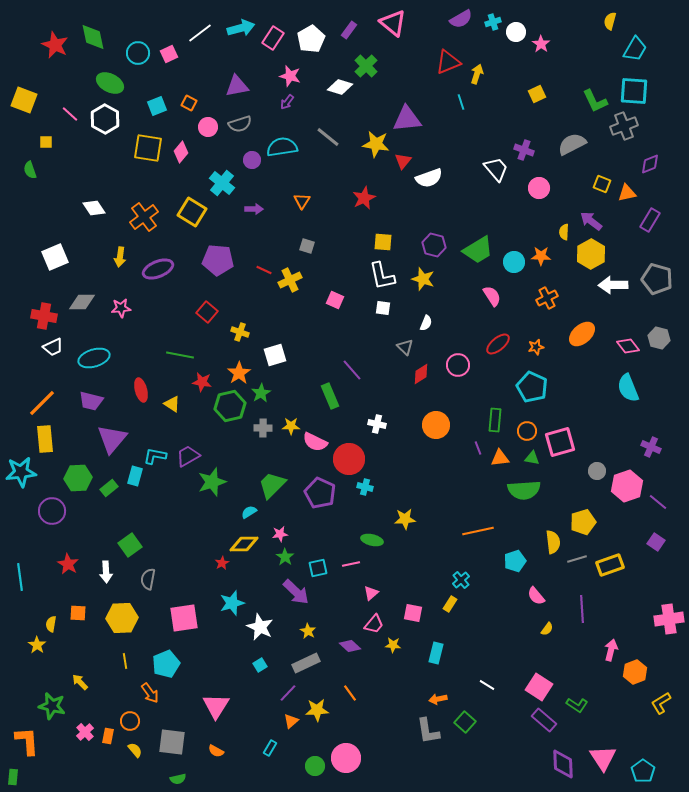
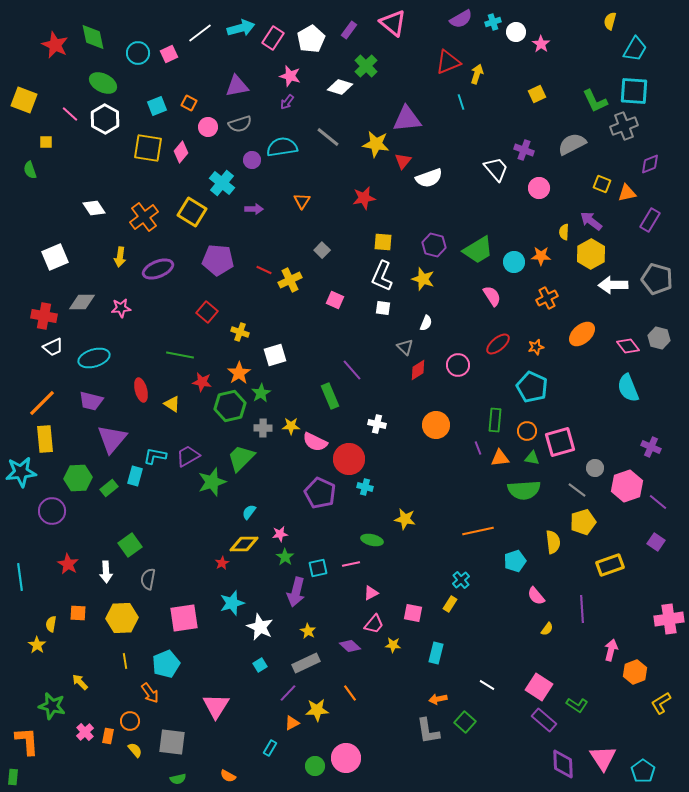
green ellipse at (110, 83): moved 7 px left
red star at (364, 198): rotated 15 degrees clockwise
gray square at (307, 246): moved 15 px right, 4 px down; rotated 28 degrees clockwise
white L-shape at (382, 276): rotated 36 degrees clockwise
red diamond at (421, 374): moved 3 px left, 4 px up
gray circle at (597, 471): moved 2 px left, 3 px up
green trapezoid at (272, 485): moved 31 px left, 27 px up
cyan semicircle at (249, 512): rotated 21 degrees counterclockwise
yellow star at (405, 519): rotated 15 degrees clockwise
gray line at (577, 559): moved 69 px up; rotated 54 degrees clockwise
purple arrow at (296, 592): rotated 60 degrees clockwise
pink triangle at (371, 593): rotated 14 degrees clockwise
orange triangle at (291, 721): moved 1 px right, 2 px down; rotated 14 degrees clockwise
orange semicircle at (216, 751): moved 12 px right, 25 px down
